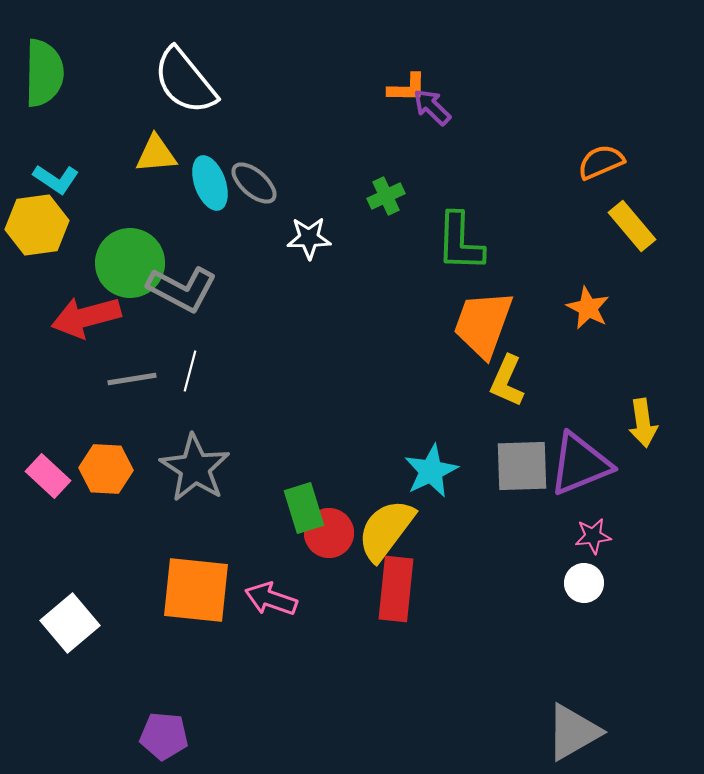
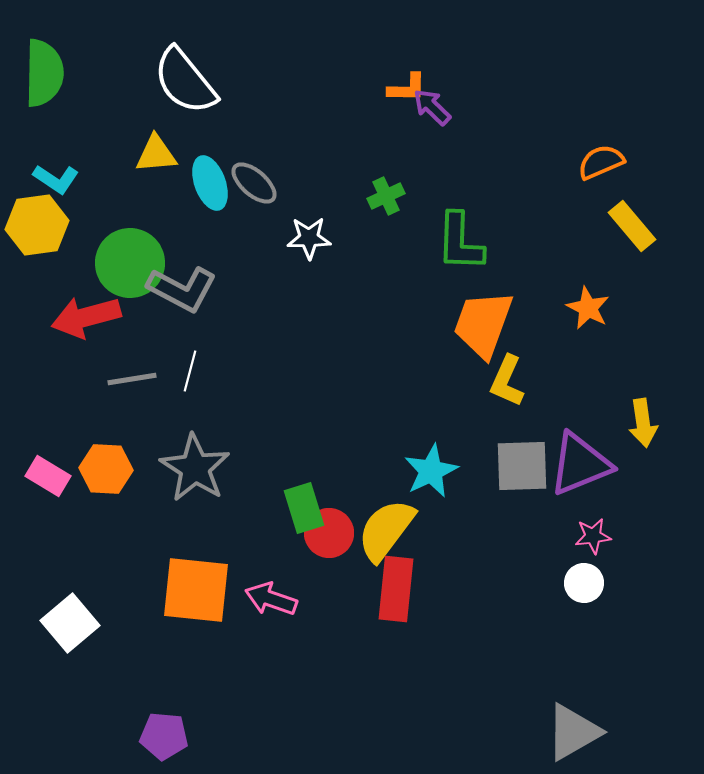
pink rectangle: rotated 12 degrees counterclockwise
